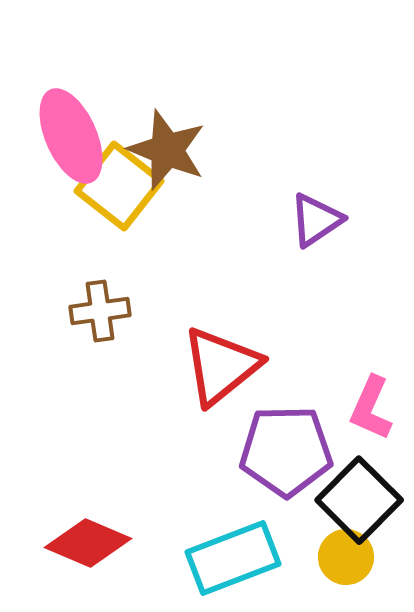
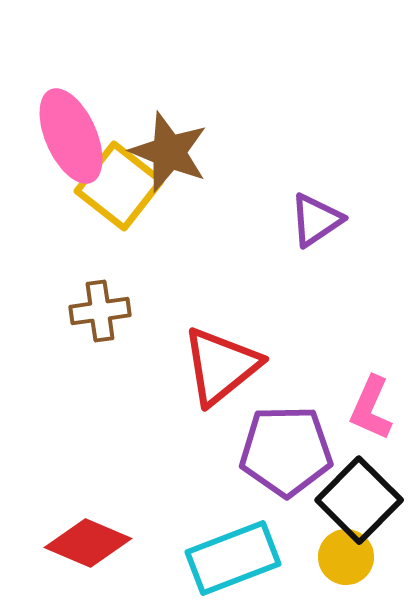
brown star: moved 2 px right, 2 px down
